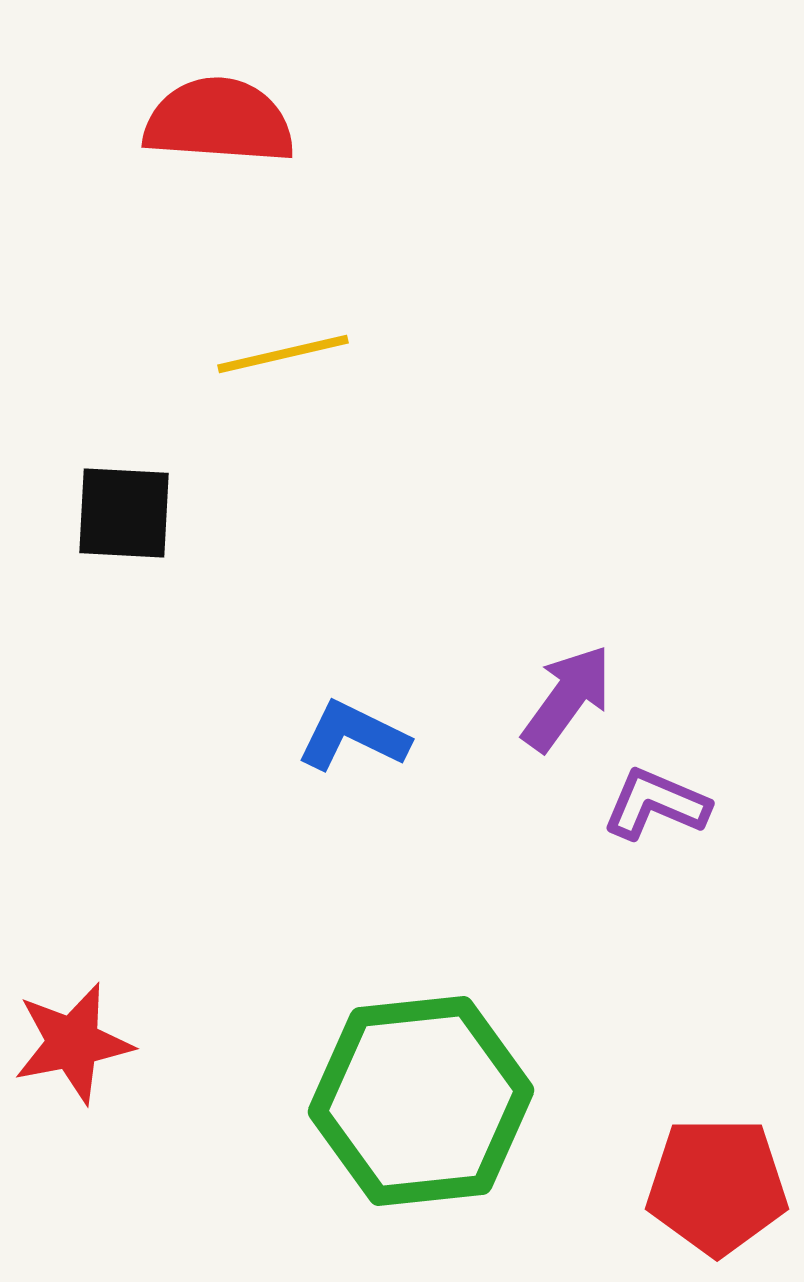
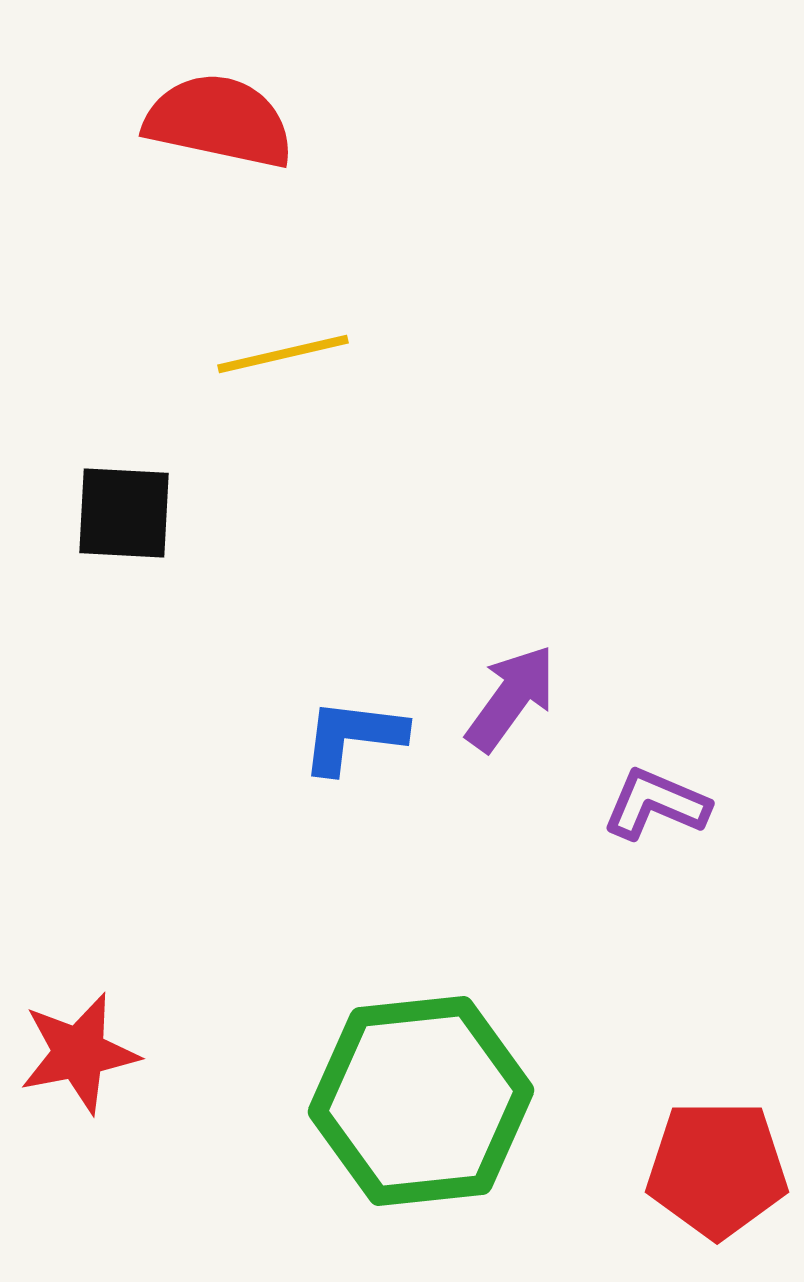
red semicircle: rotated 8 degrees clockwise
purple arrow: moved 56 px left
blue L-shape: rotated 19 degrees counterclockwise
red star: moved 6 px right, 10 px down
red pentagon: moved 17 px up
